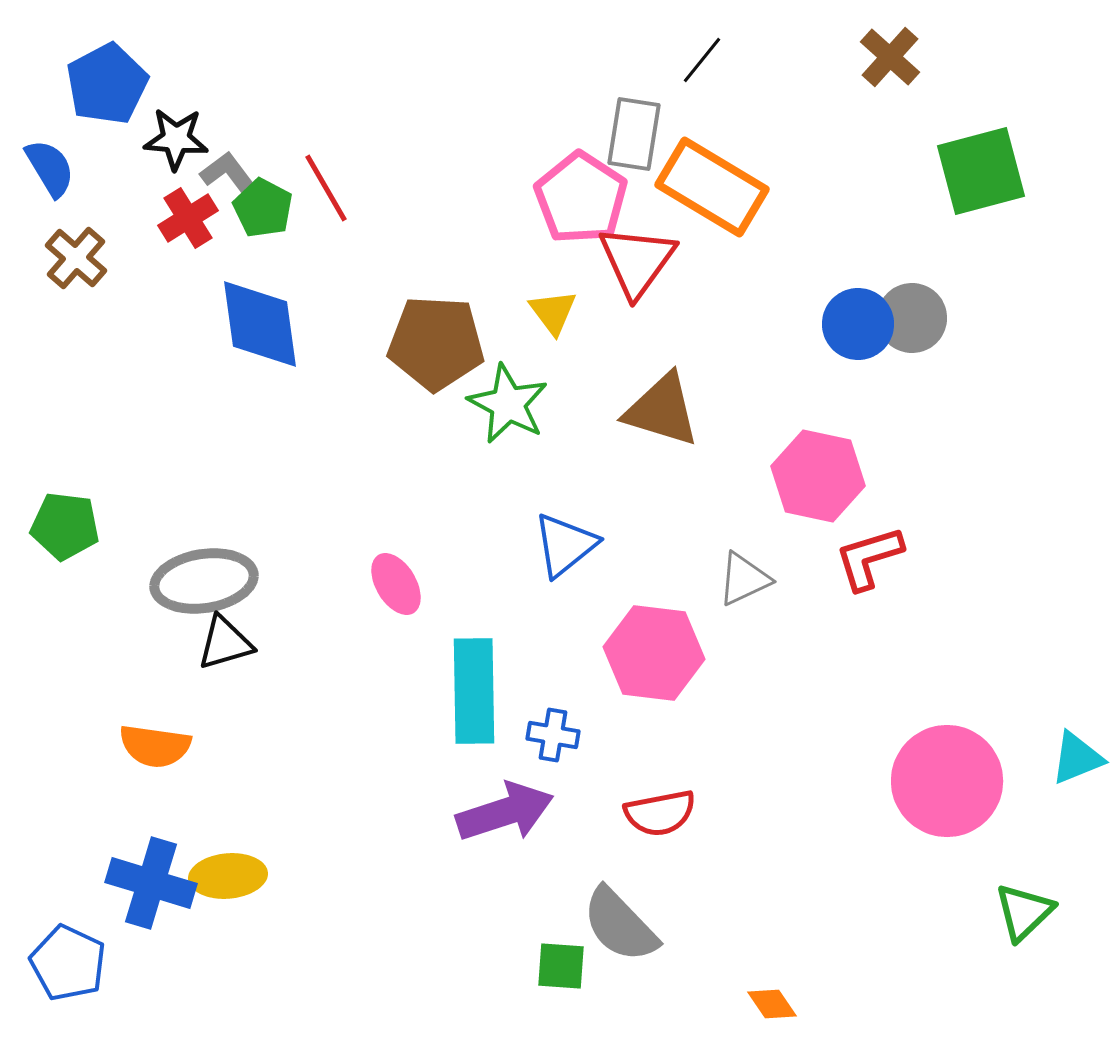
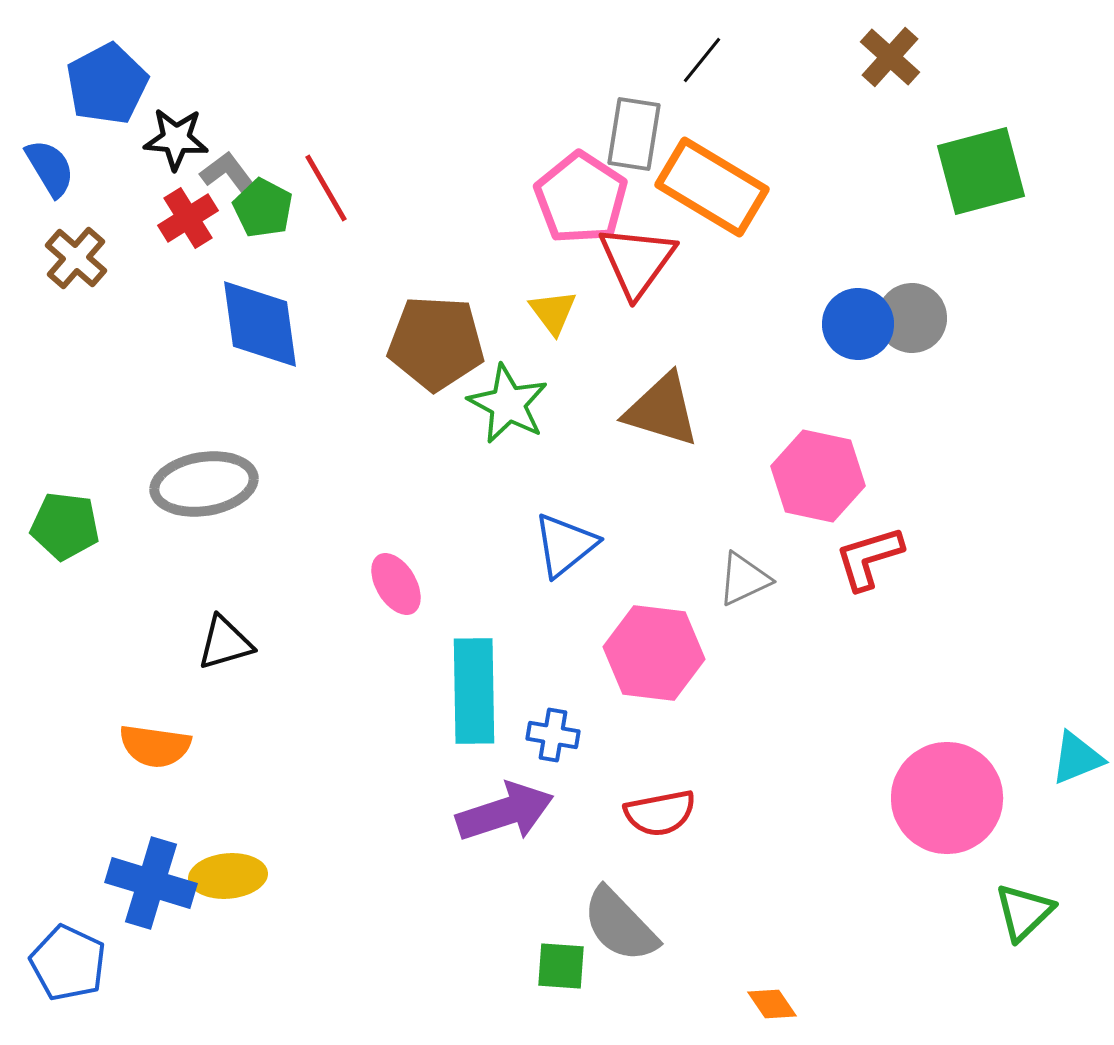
gray ellipse at (204, 581): moved 97 px up
pink circle at (947, 781): moved 17 px down
